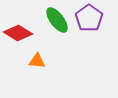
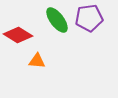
purple pentagon: rotated 28 degrees clockwise
red diamond: moved 2 px down
